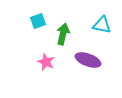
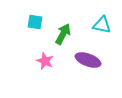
cyan square: moved 3 px left, 1 px down; rotated 28 degrees clockwise
green arrow: rotated 15 degrees clockwise
pink star: moved 1 px left, 1 px up
